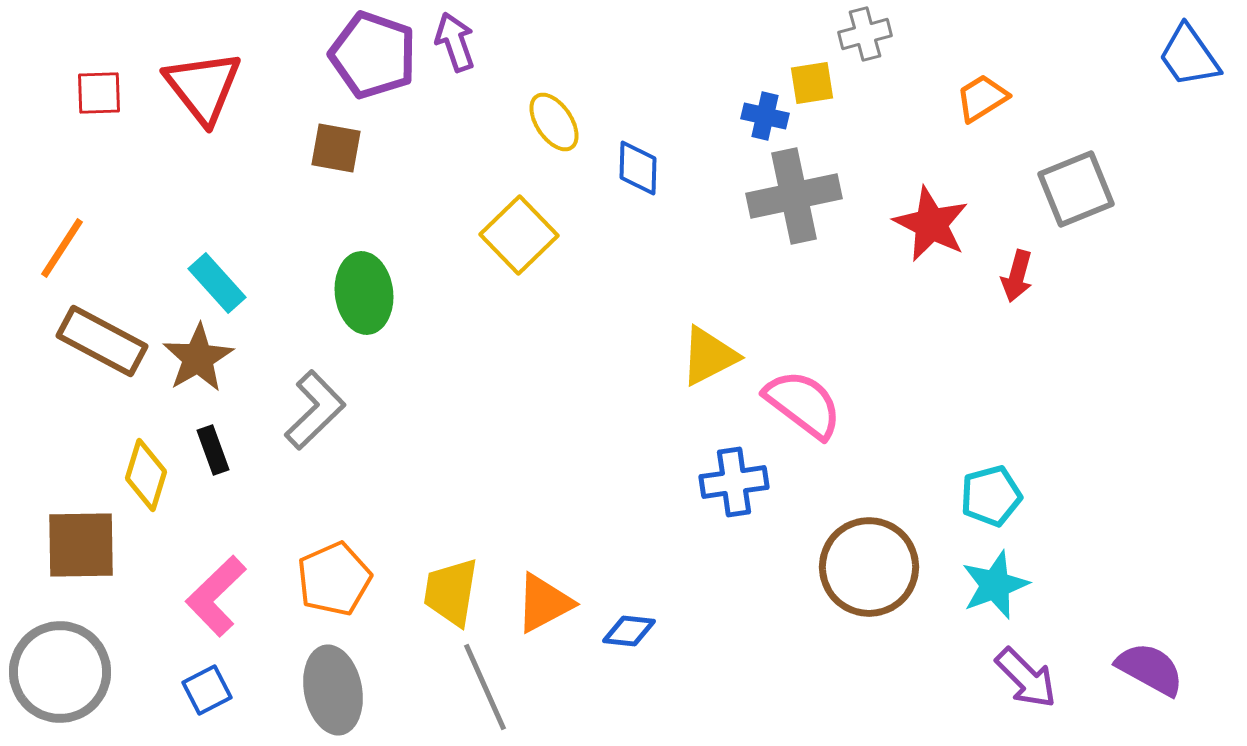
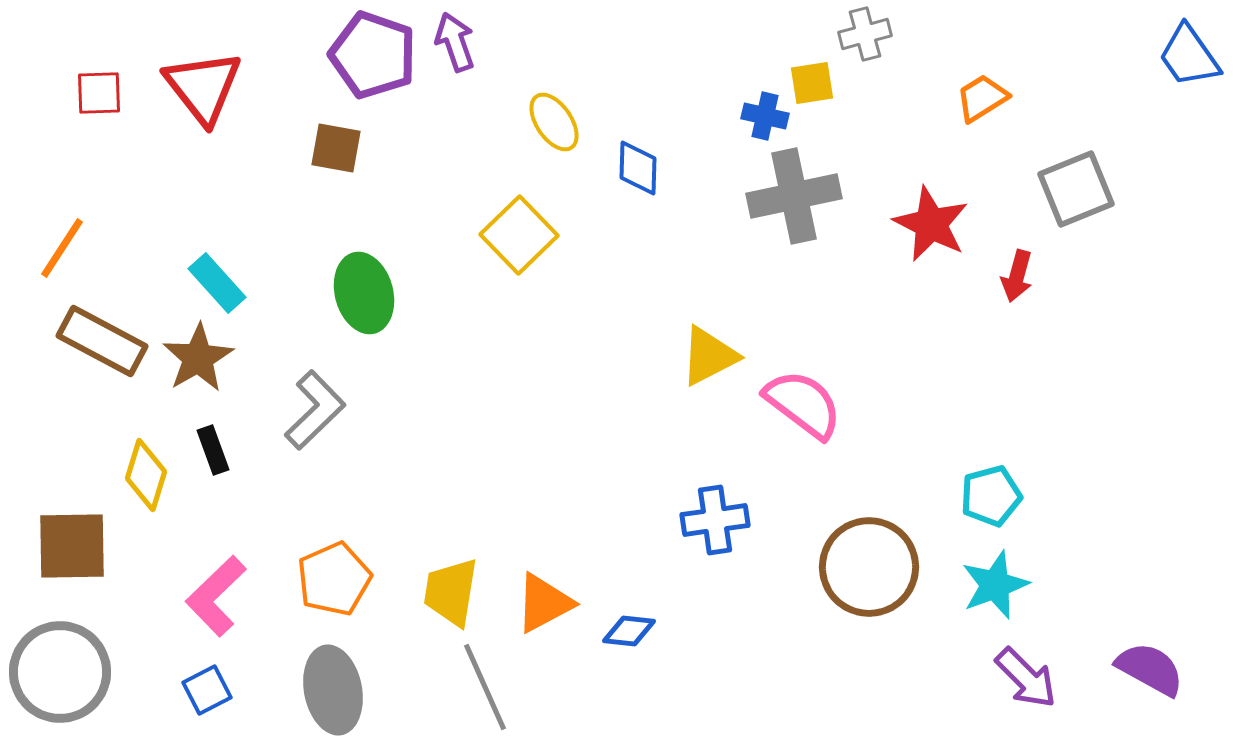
green ellipse at (364, 293): rotated 8 degrees counterclockwise
blue cross at (734, 482): moved 19 px left, 38 px down
brown square at (81, 545): moved 9 px left, 1 px down
